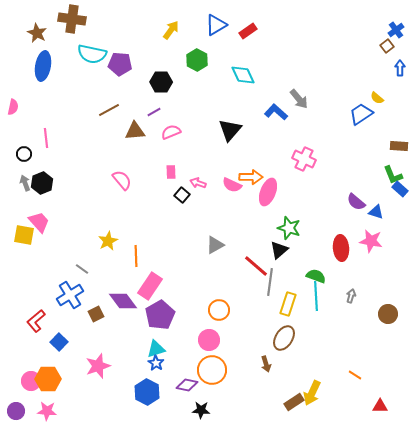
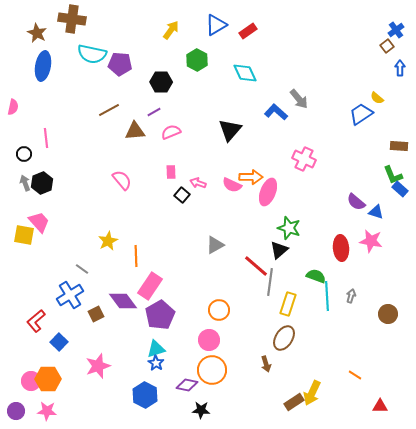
cyan diamond at (243, 75): moved 2 px right, 2 px up
cyan line at (316, 296): moved 11 px right
blue hexagon at (147, 392): moved 2 px left, 3 px down
